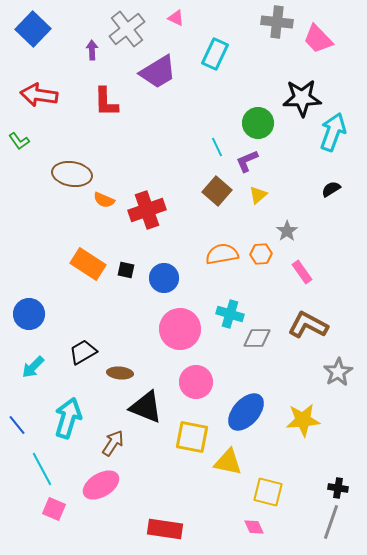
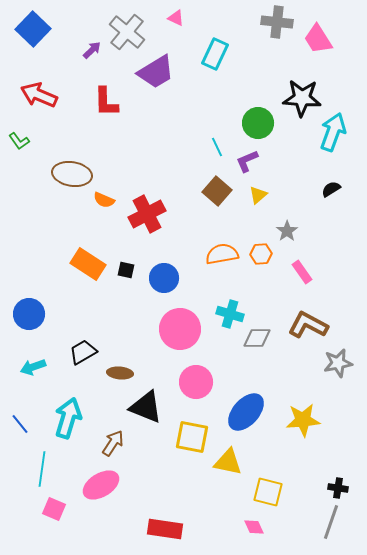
gray cross at (127, 29): moved 3 px down; rotated 12 degrees counterclockwise
pink trapezoid at (318, 39): rotated 12 degrees clockwise
purple arrow at (92, 50): rotated 48 degrees clockwise
purple trapezoid at (158, 72): moved 2 px left
red arrow at (39, 95): rotated 15 degrees clockwise
black star at (302, 98): rotated 6 degrees clockwise
red cross at (147, 210): moved 4 px down; rotated 9 degrees counterclockwise
cyan arrow at (33, 367): rotated 25 degrees clockwise
gray star at (338, 372): moved 9 px up; rotated 20 degrees clockwise
blue line at (17, 425): moved 3 px right, 1 px up
cyan line at (42, 469): rotated 36 degrees clockwise
